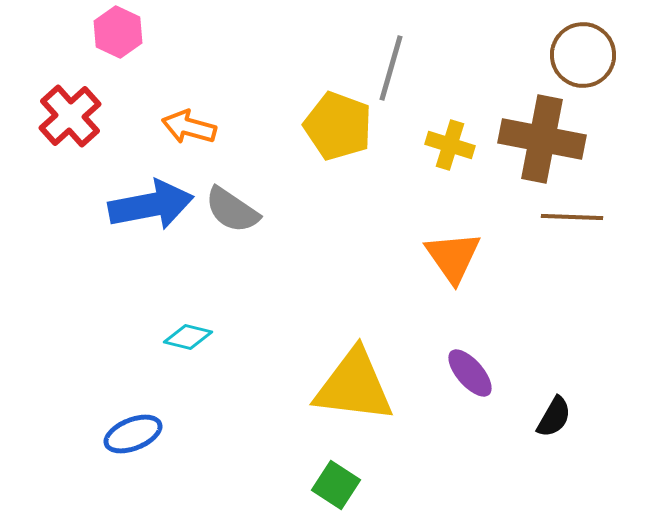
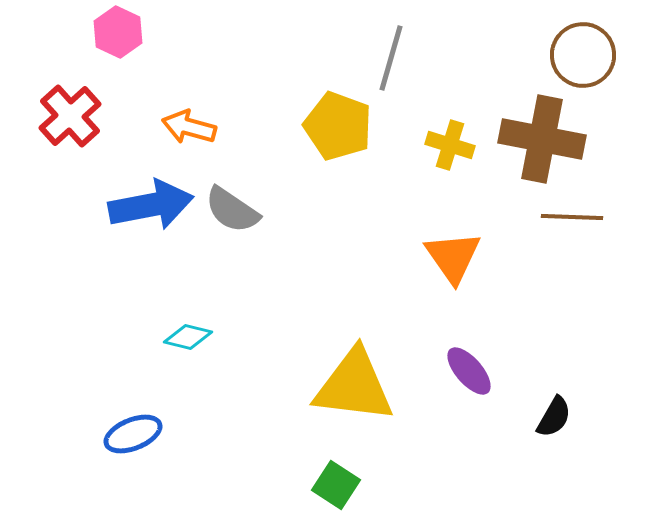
gray line: moved 10 px up
purple ellipse: moved 1 px left, 2 px up
